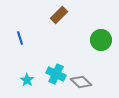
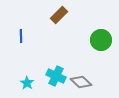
blue line: moved 1 px right, 2 px up; rotated 16 degrees clockwise
cyan cross: moved 2 px down
cyan star: moved 3 px down
